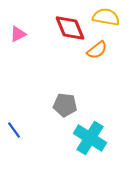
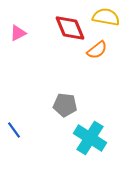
pink triangle: moved 1 px up
